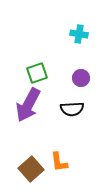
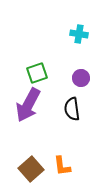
black semicircle: rotated 85 degrees clockwise
orange L-shape: moved 3 px right, 4 px down
